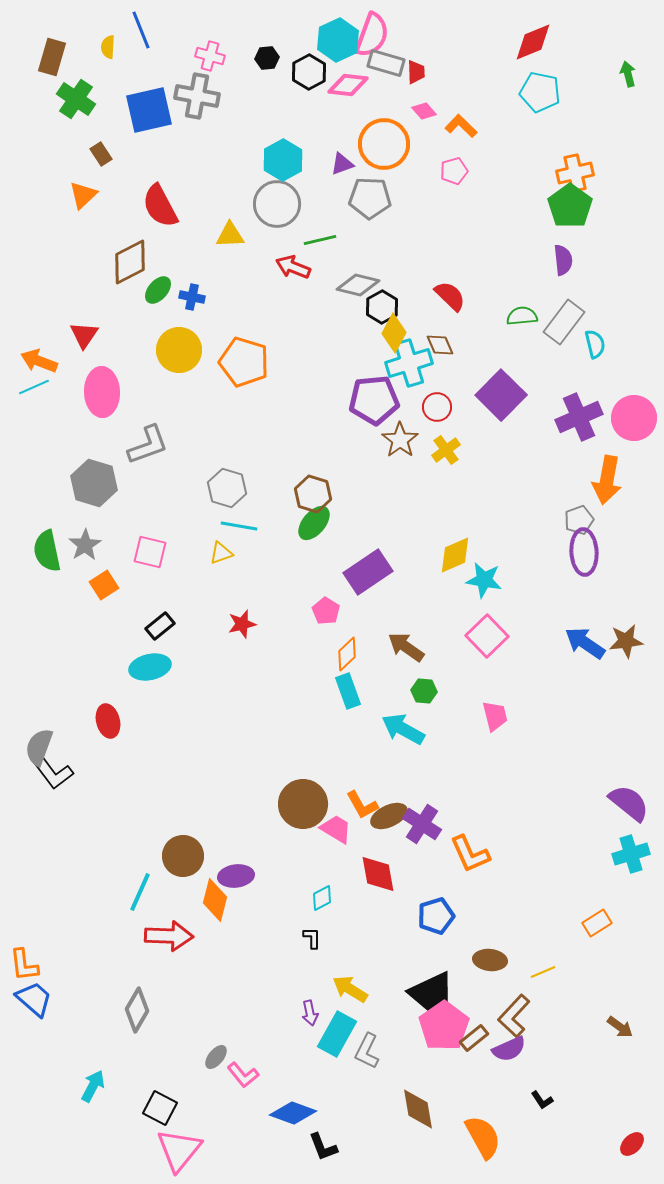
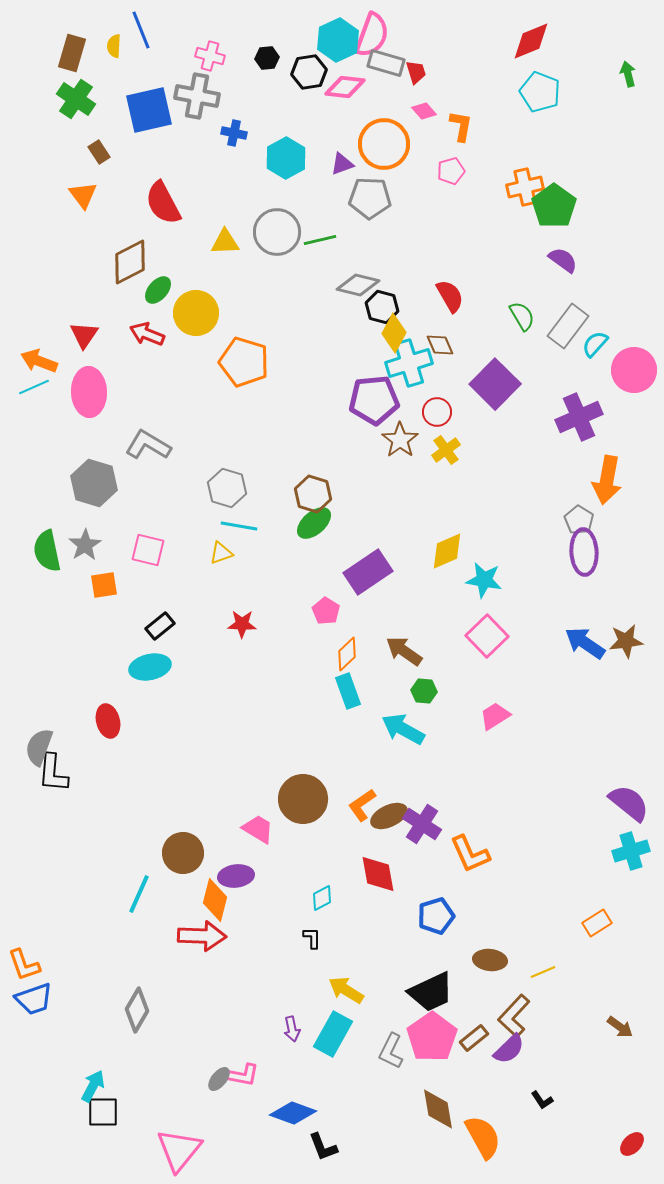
red diamond at (533, 42): moved 2 px left, 1 px up
yellow semicircle at (108, 47): moved 6 px right, 1 px up
brown rectangle at (52, 57): moved 20 px right, 4 px up
black hexagon at (309, 72): rotated 20 degrees clockwise
red trapezoid at (416, 72): rotated 15 degrees counterclockwise
pink diamond at (348, 85): moved 3 px left, 2 px down
cyan pentagon at (540, 92): rotated 9 degrees clockwise
orange L-shape at (461, 126): rotated 56 degrees clockwise
brown rectangle at (101, 154): moved 2 px left, 2 px up
cyan hexagon at (283, 160): moved 3 px right, 2 px up
pink pentagon at (454, 171): moved 3 px left
orange cross at (575, 173): moved 50 px left, 14 px down
orange triangle at (83, 195): rotated 24 degrees counterclockwise
gray circle at (277, 204): moved 28 px down
red semicircle at (160, 206): moved 3 px right, 3 px up
green pentagon at (570, 206): moved 16 px left
yellow triangle at (230, 235): moved 5 px left, 7 px down
purple semicircle at (563, 260): rotated 48 degrees counterclockwise
red arrow at (293, 267): moved 146 px left, 67 px down
red semicircle at (450, 296): rotated 16 degrees clockwise
blue cross at (192, 297): moved 42 px right, 164 px up
black hexagon at (382, 307): rotated 16 degrees counterclockwise
green semicircle at (522, 316): rotated 64 degrees clockwise
gray rectangle at (564, 322): moved 4 px right, 4 px down
cyan semicircle at (595, 344): rotated 124 degrees counterclockwise
yellow circle at (179, 350): moved 17 px right, 37 px up
pink ellipse at (102, 392): moved 13 px left
purple square at (501, 395): moved 6 px left, 11 px up
red circle at (437, 407): moved 5 px down
pink circle at (634, 418): moved 48 px up
gray L-shape at (148, 445): rotated 129 degrees counterclockwise
gray pentagon at (579, 520): rotated 20 degrees counterclockwise
green ellipse at (314, 523): rotated 9 degrees clockwise
pink square at (150, 552): moved 2 px left, 2 px up
yellow diamond at (455, 555): moved 8 px left, 4 px up
orange square at (104, 585): rotated 24 degrees clockwise
red star at (242, 624): rotated 16 degrees clockwise
brown arrow at (406, 647): moved 2 px left, 4 px down
pink trapezoid at (495, 716): rotated 108 degrees counterclockwise
black L-shape at (53, 773): rotated 42 degrees clockwise
brown circle at (303, 804): moved 5 px up
orange L-shape at (362, 805): rotated 84 degrees clockwise
pink trapezoid at (336, 829): moved 78 px left
cyan cross at (631, 854): moved 3 px up
brown circle at (183, 856): moved 3 px up
cyan line at (140, 892): moved 1 px left, 2 px down
red arrow at (169, 936): moved 33 px right
orange L-shape at (24, 965): rotated 12 degrees counterclockwise
yellow arrow at (350, 989): moved 4 px left, 1 px down
blue trapezoid at (34, 999): rotated 120 degrees clockwise
purple arrow at (310, 1013): moved 18 px left, 16 px down
pink pentagon at (444, 1026): moved 12 px left, 11 px down
cyan rectangle at (337, 1034): moved 4 px left
purple semicircle at (509, 1049): rotated 20 degrees counterclockwise
gray L-shape at (367, 1051): moved 24 px right
gray ellipse at (216, 1057): moved 3 px right, 22 px down
pink L-shape at (243, 1075): rotated 40 degrees counterclockwise
black square at (160, 1108): moved 57 px left, 4 px down; rotated 28 degrees counterclockwise
brown diamond at (418, 1109): moved 20 px right
